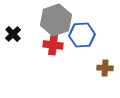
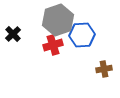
gray hexagon: moved 2 px right
red cross: rotated 24 degrees counterclockwise
brown cross: moved 1 px left, 1 px down; rotated 14 degrees counterclockwise
